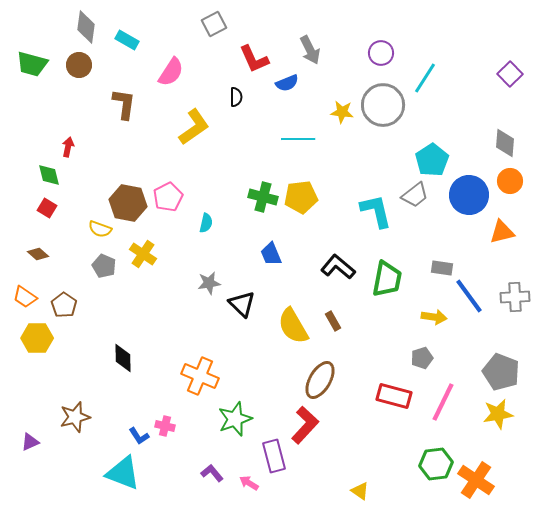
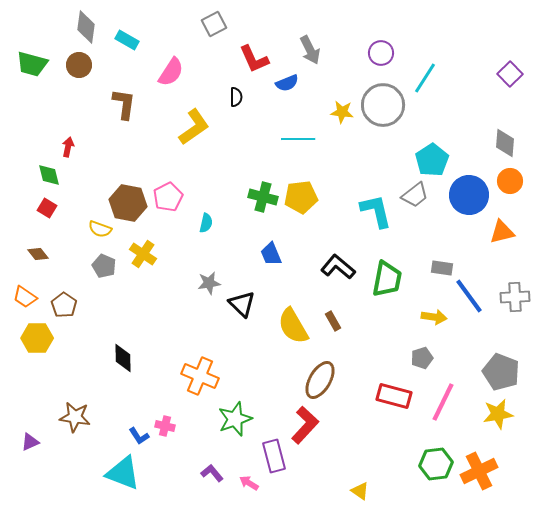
brown diamond at (38, 254): rotated 10 degrees clockwise
brown star at (75, 417): rotated 24 degrees clockwise
orange cross at (476, 480): moved 3 px right, 9 px up; rotated 30 degrees clockwise
